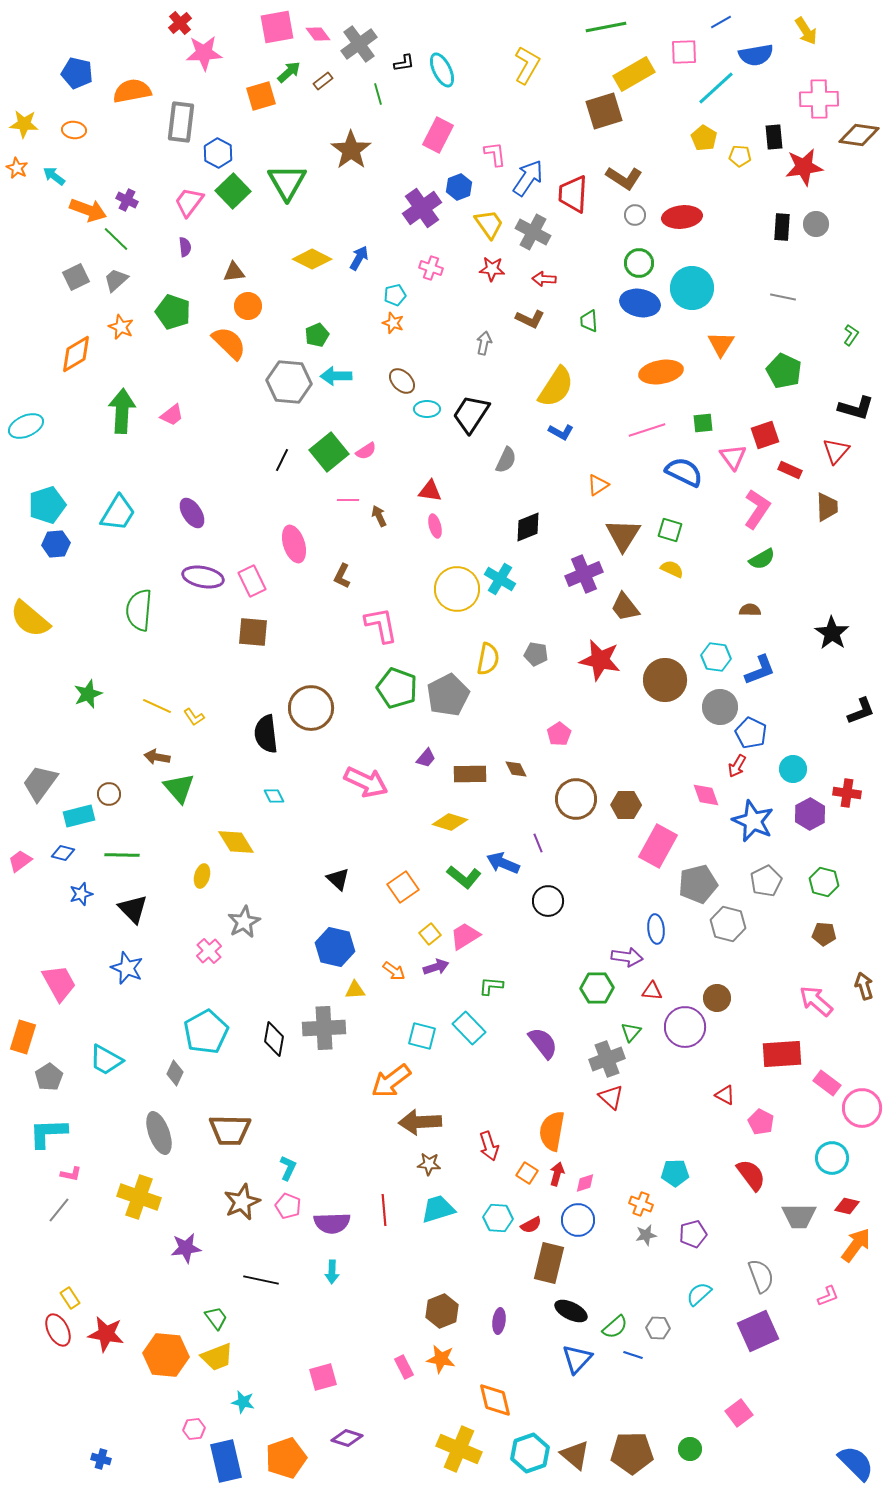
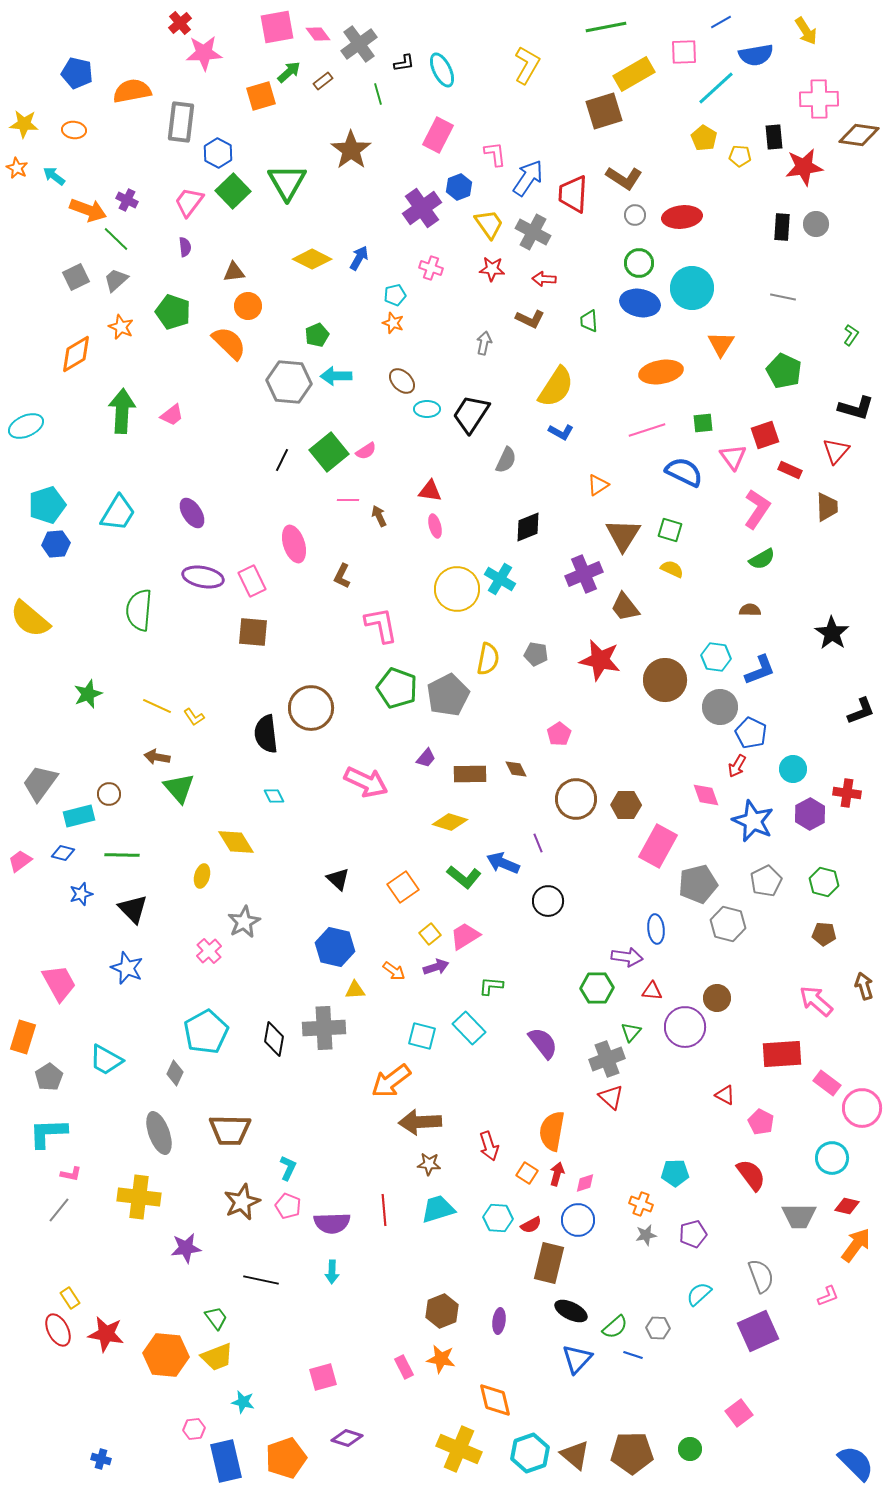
yellow cross at (139, 1197): rotated 12 degrees counterclockwise
